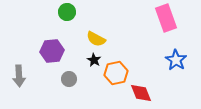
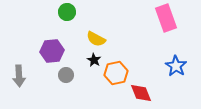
blue star: moved 6 px down
gray circle: moved 3 px left, 4 px up
